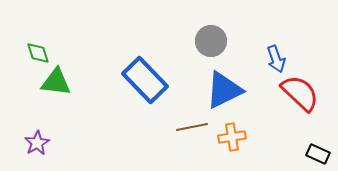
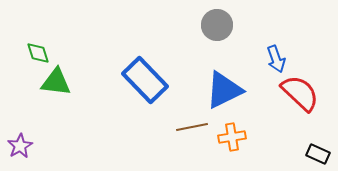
gray circle: moved 6 px right, 16 px up
purple star: moved 17 px left, 3 px down
